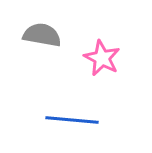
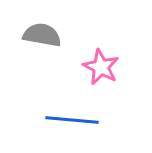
pink star: moved 1 px left, 9 px down
